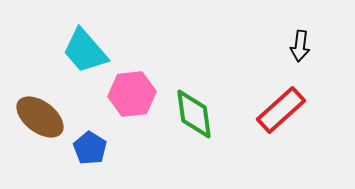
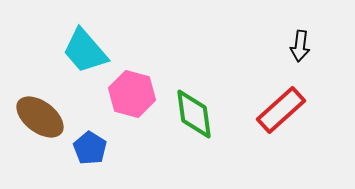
pink hexagon: rotated 21 degrees clockwise
